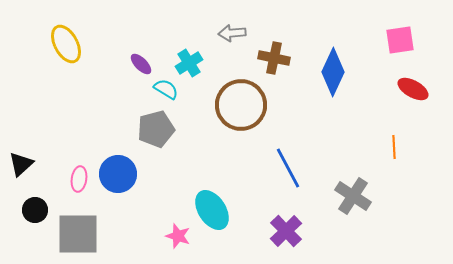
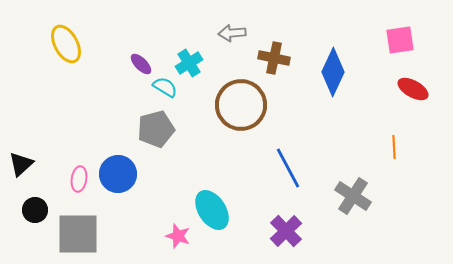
cyan semicircle: moved 1 px left, 2 px up
